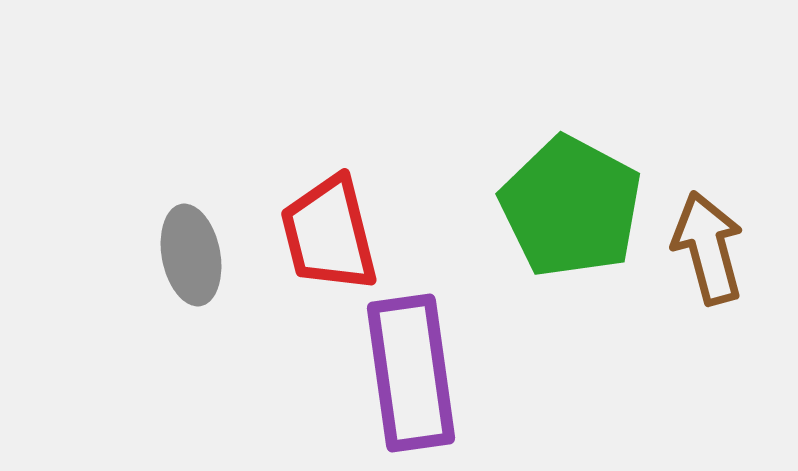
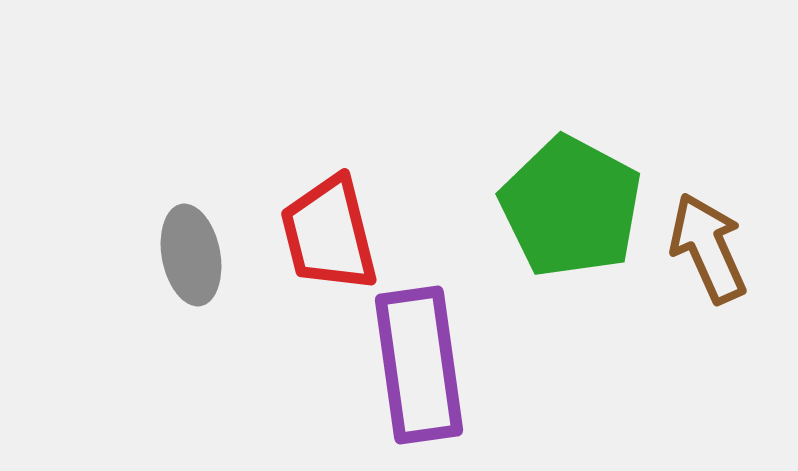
brown arrow: rotated 9 degrees counterclockwise
purple rectangle: moved 8 px right, 8 px up
